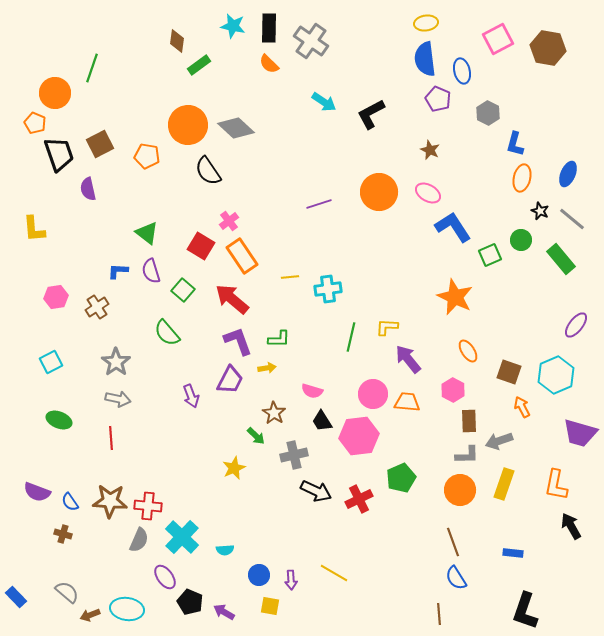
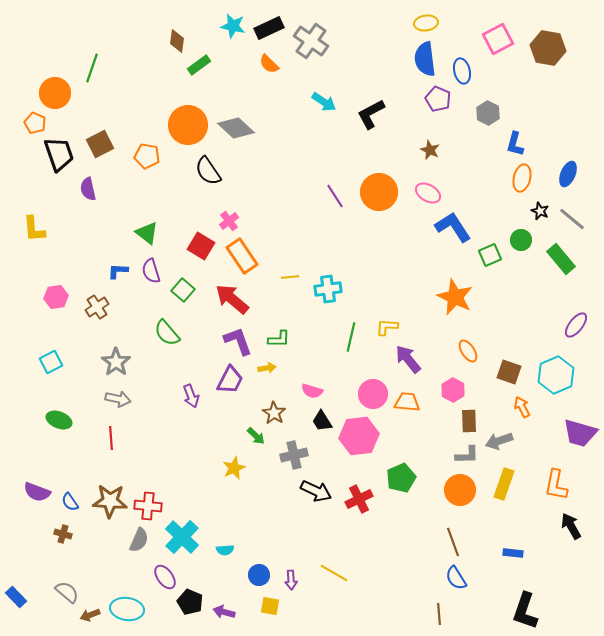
black rectangle at (269, 28): rotated 64 degrees clockwise
purple line at (319, 204): moved 16 px right, 8 px up; rotated 75 degrees clockwise
purple arrow at (224, 612): rotated 15 degrees counterclockwise
